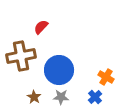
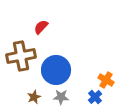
blue circle: moved 3 px left
orange cross: moved 3 px down
brown star: rotated 16 degrees clockwise
